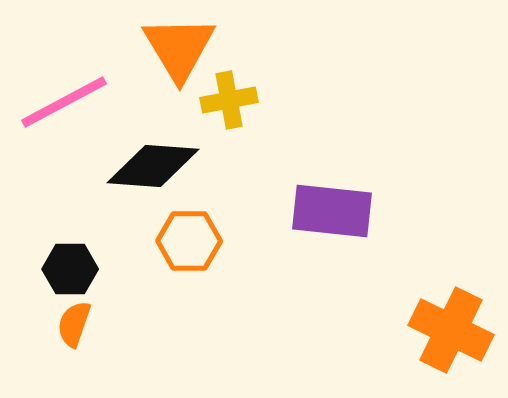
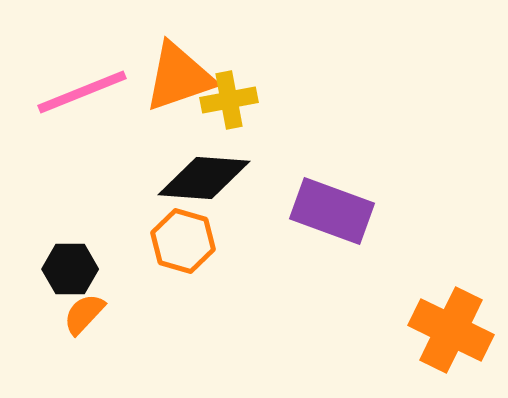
orange triangle: moved 29 px down; rotated 42 degrees clockwise
pink line: moved 18 px right, 10 px up; rotated 6 degrees clockwise
black diamond: moved 51 px right, 12 px down
purple rectangle: rotated 14 degrees clockwise
orange hexagon: moved 6 px left; rotated 16 degrees clockwise
orange semicircle: moved 10 px right, 10 px up; rotated 24 degrees clockwise
